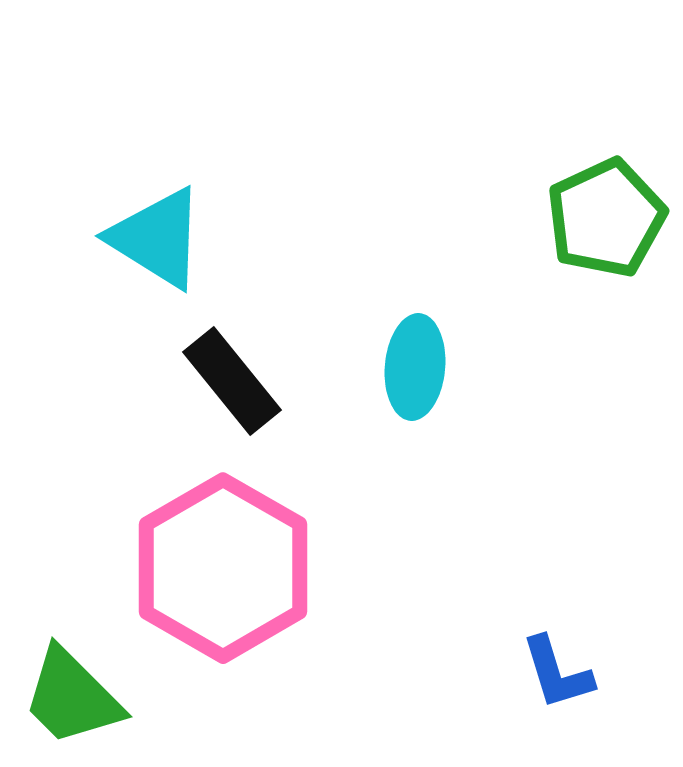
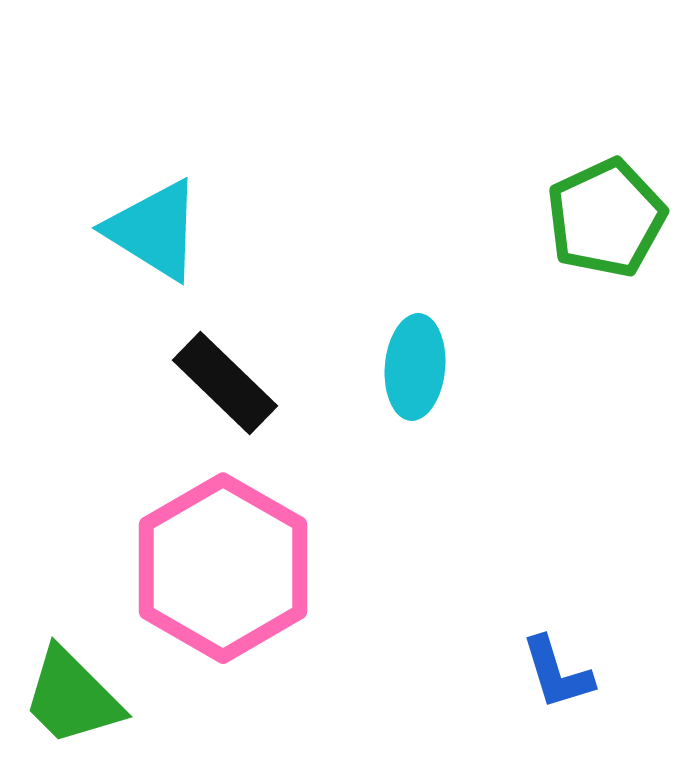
cyan triangle: moved 3 px left, 8 px up
black rectangle: moved 7 px left, 2 px down; rotated 7 degrees counterclockwise
